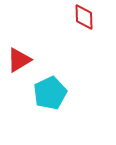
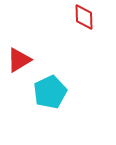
cyan pentagon: moved 1 px up
